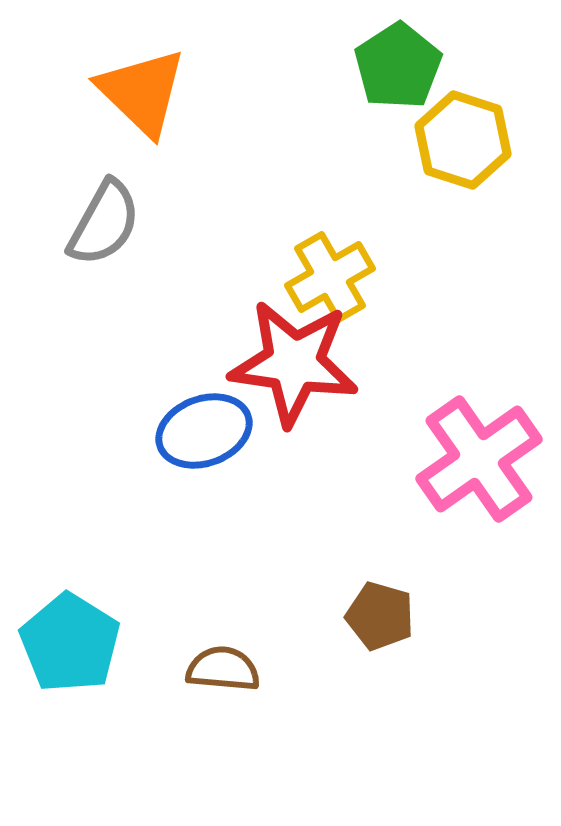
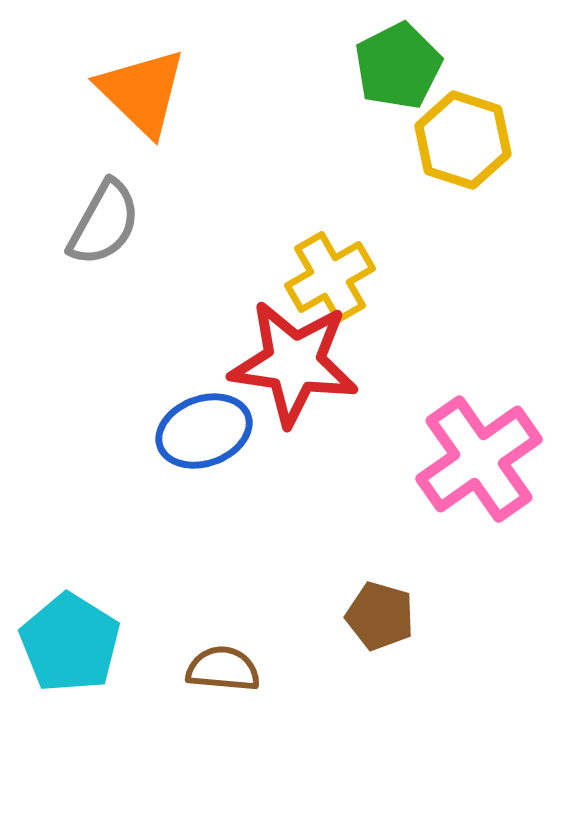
green pentagon: rotated 6 degrees clockwise
